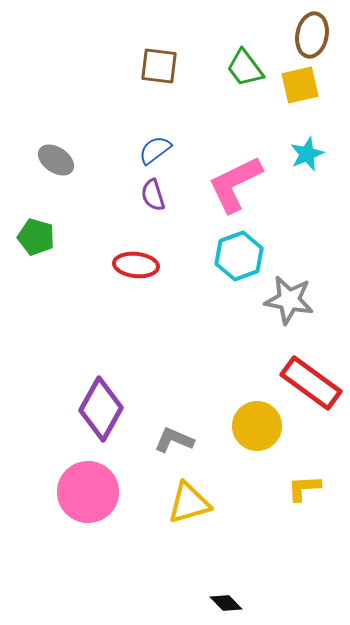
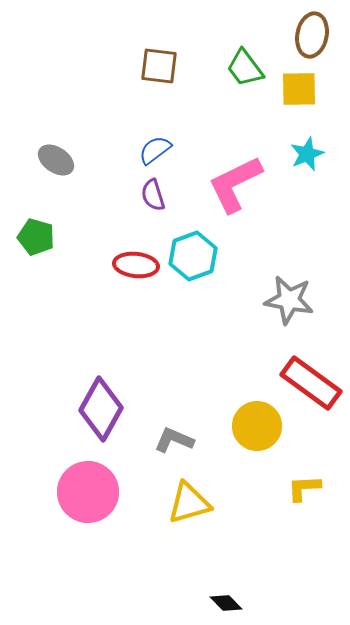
yellow square: moved 1 px left, 4 px down; rotated 12 degrees clockwise
cyan hexagon: moved 46 px left
